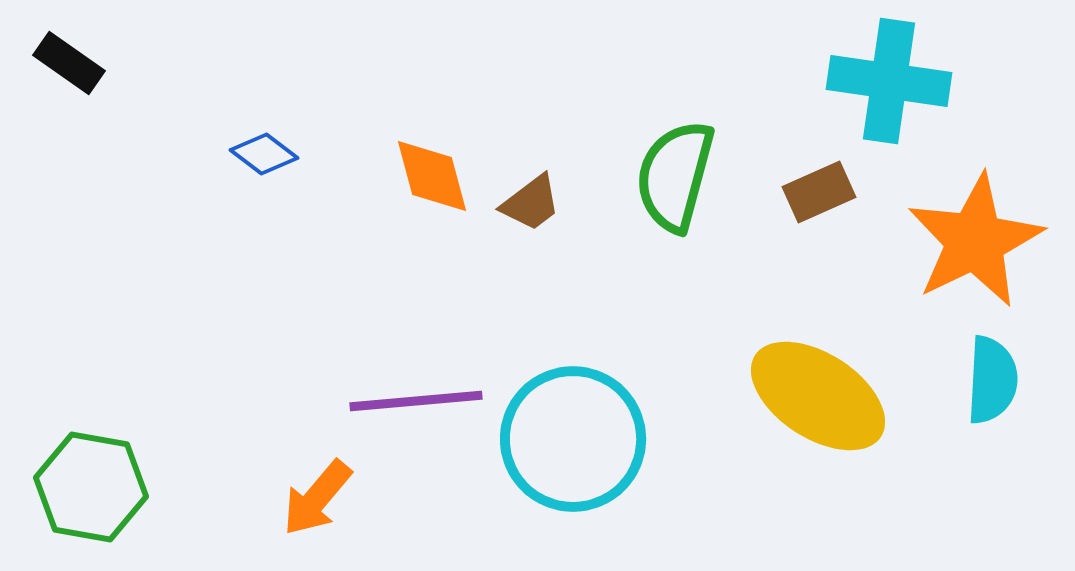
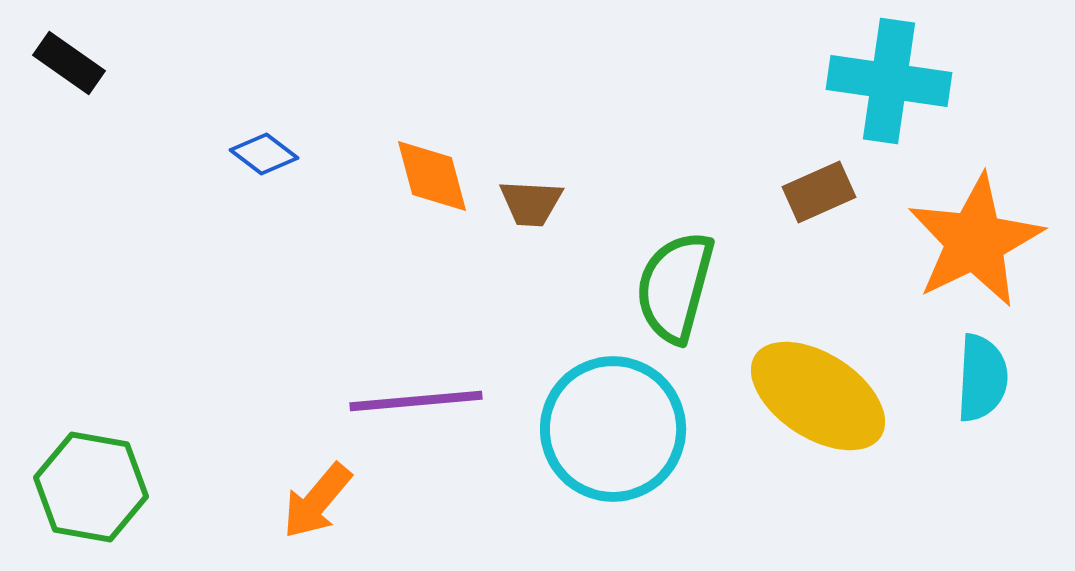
green semicircle: moved 111 px down
brown trapezoid: rotated 40 degrees clockwise
cyan semicircle: moved 10 px left, 2 px up
cyan circle: moved 40 px right, 10 px up
orange arrow: moved 3 px down
